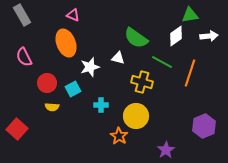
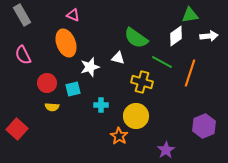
pink semicircle: moved 1 px left, 2 px up
cyan square: rotated 14 degrees clockwise
